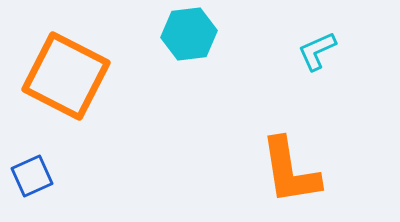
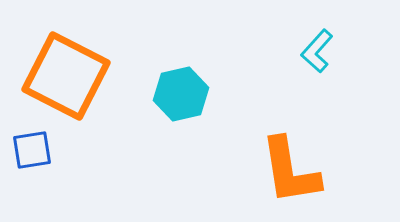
cyan hexagon: moved 8 px left, 60 px down; rotated 6 degrees counterclockwise
cyan L-shape: rotated 24 degrees counterclockwise
blue square: moved 26 px up; rotated 15 degrees clockwise
